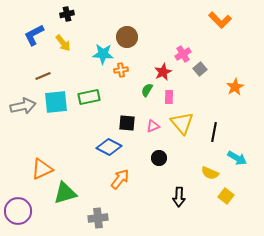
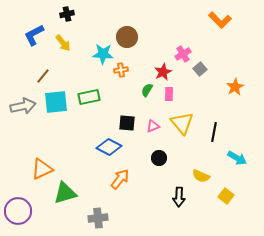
brown line: rotated 28 degrees counterclockwise
pink rectangle: moved 3 px up
yellow semicircle: moved 9 px left, 3 px down
